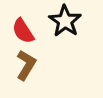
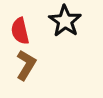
red semicircle: moved 3 px left; rotated 20 degrees clockwise
